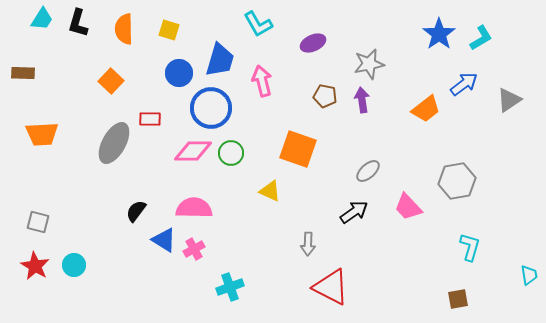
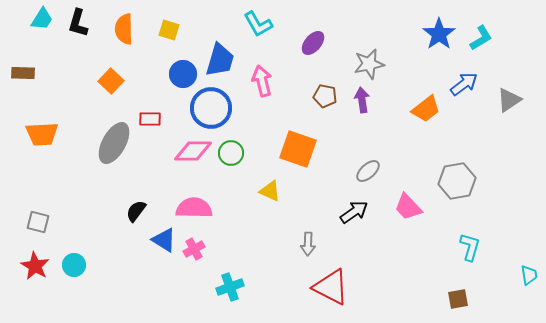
purple ellipse at (313, 43): rotated 25 degrees counterclockwise
blue circle at (179, 73): moved 4 px right, 1 px down
